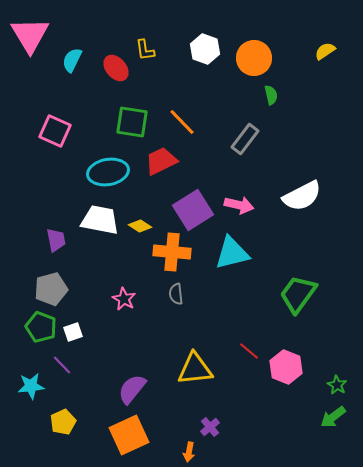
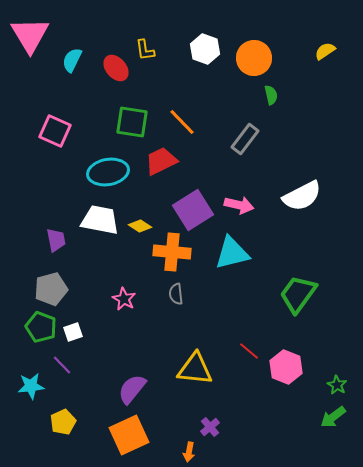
yellow triangle: rotated 12 degrees clockwise
